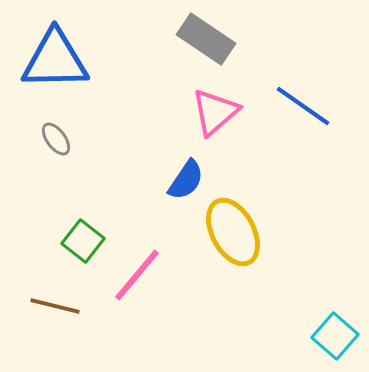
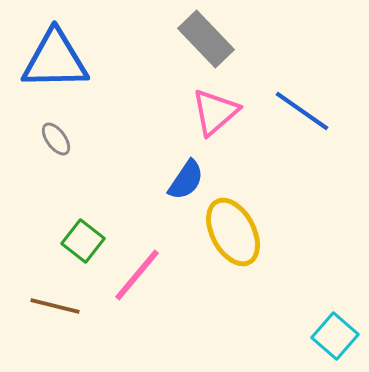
gray rectangle: rotated 12 degrees clockwise
blue line: moved 1 px left, 5 px down
